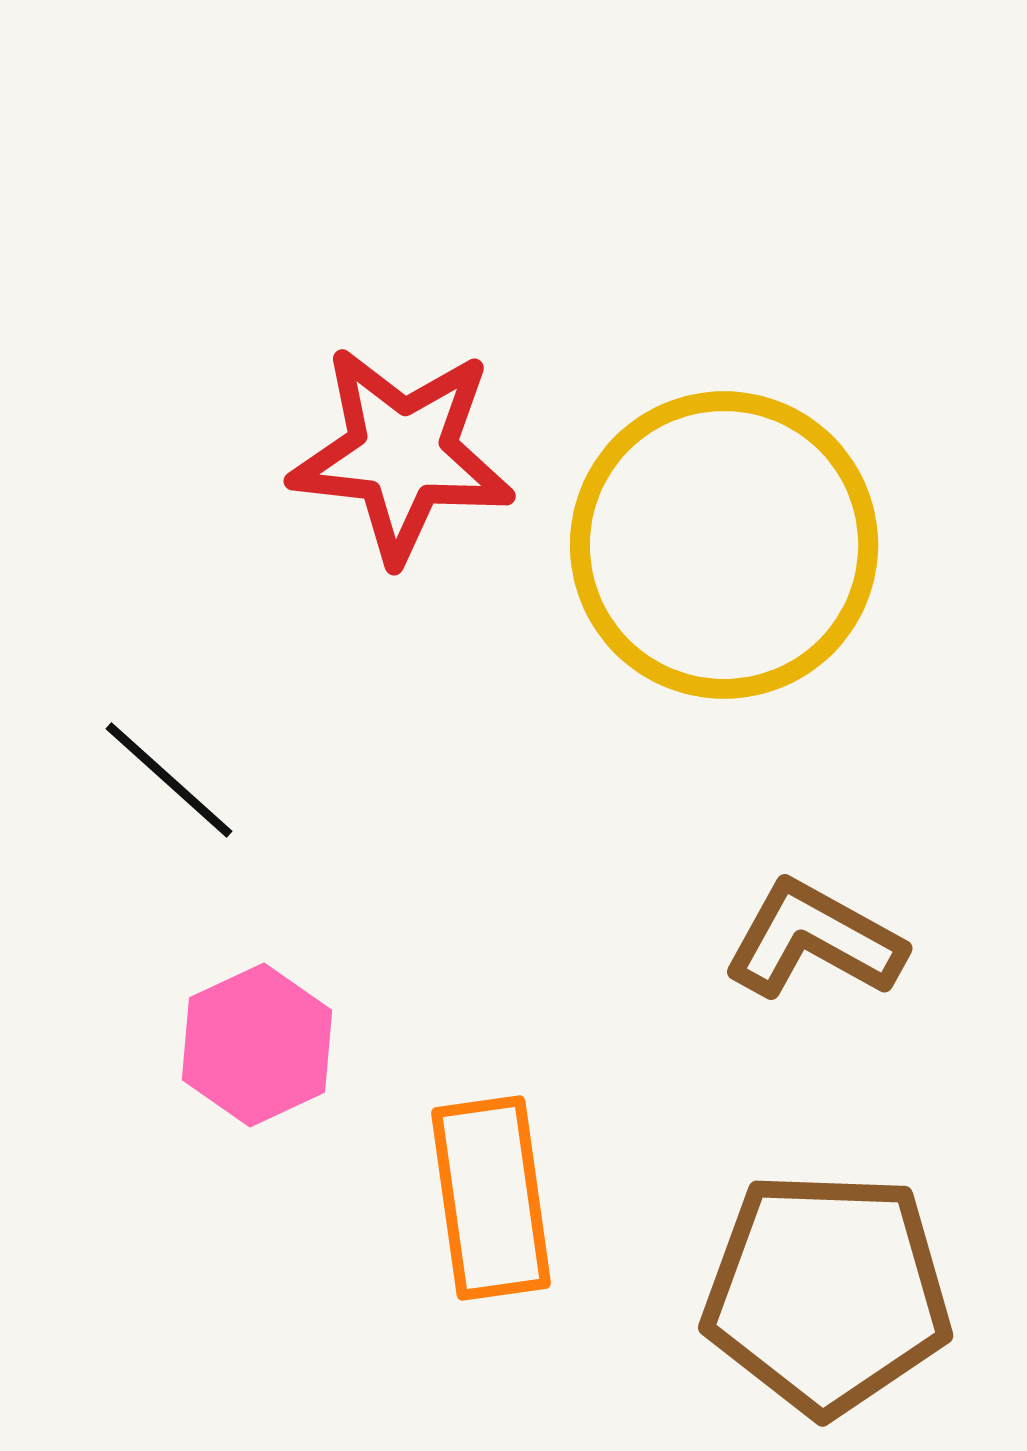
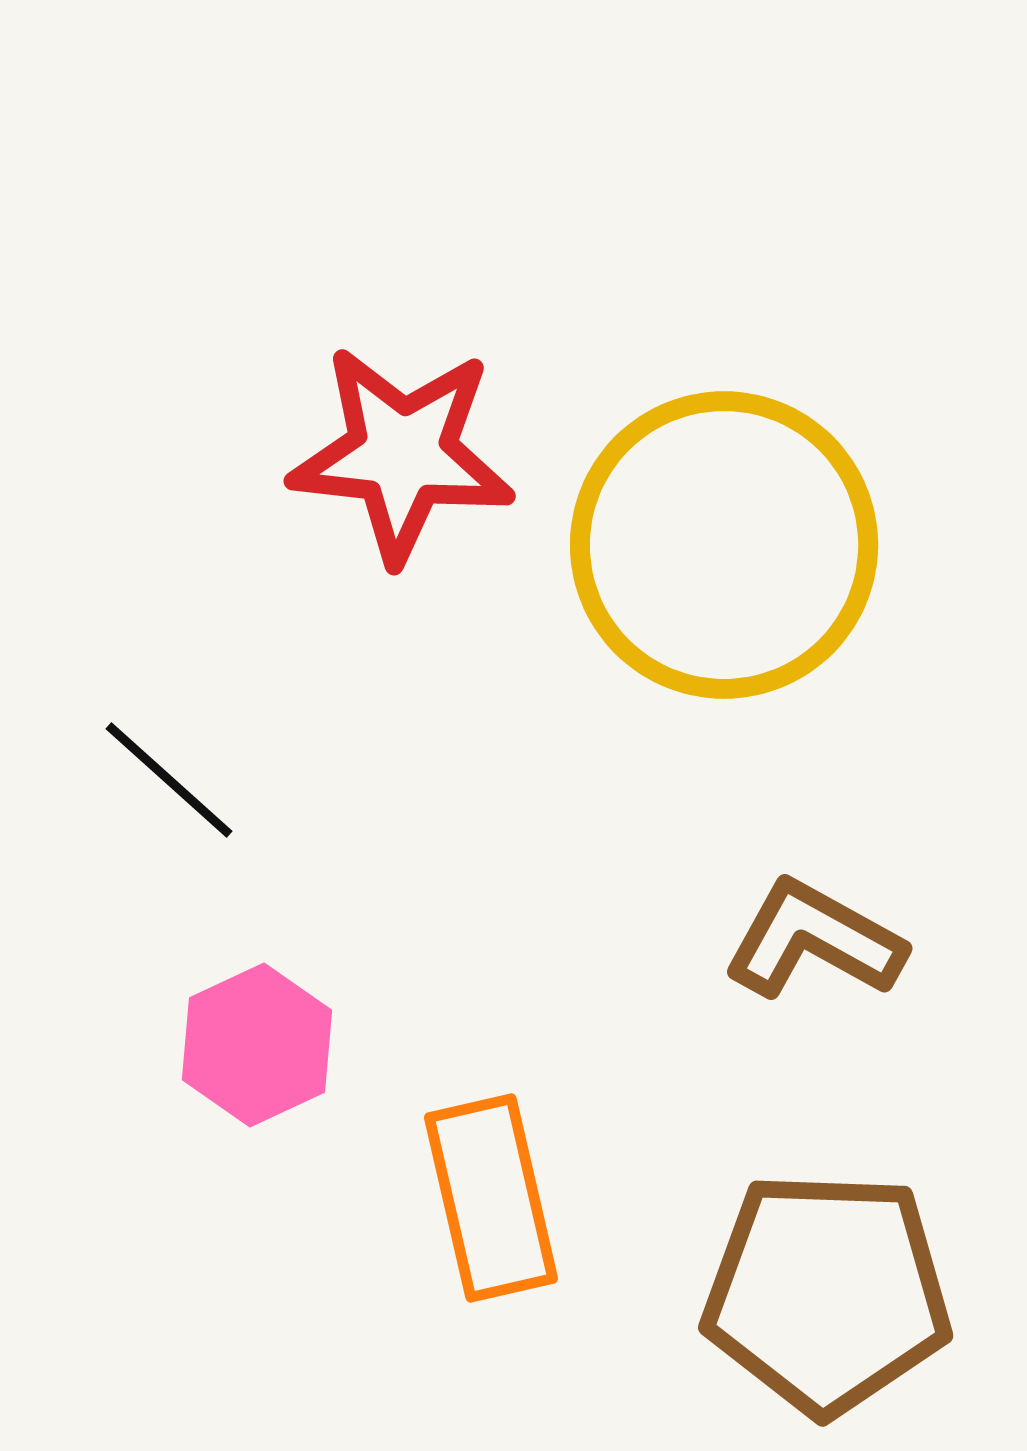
orange rectangle: rotated 5 degrees counterclockwise
